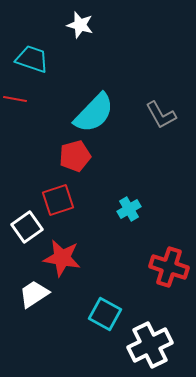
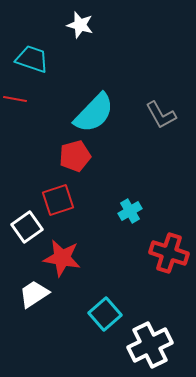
cyan cross: moved 1 px right, 2 px down
red cross: moved 14 px up
cyan square: rotated 20 degrees clockwise
